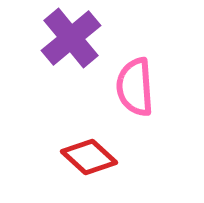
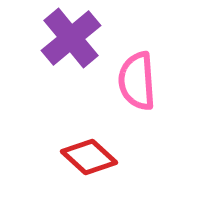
pink semicircle: moved 2 px right, 6 px up
